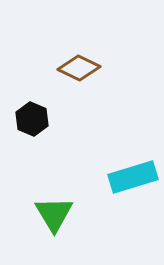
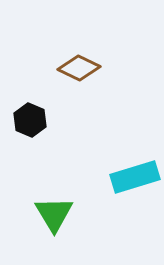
black hexagon: moved 2 px left, 1 px down
cyan rectangle: moved 2 px right
